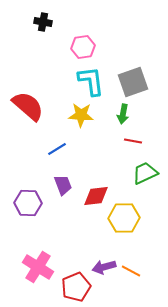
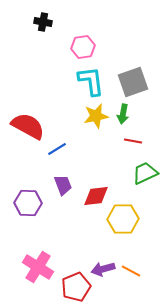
red semicircle: moved 20 px down; rotated 12 degrees counterclockwise
yellow star: moved 15 px right, 1 px down; rotated 15 degrees counterclockwise
yellow hexagon: moved 1 px left, 1 px down
purple arrow: moved 1 px left, 2 px down
